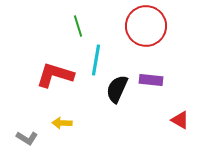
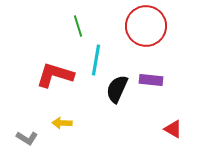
red triangle: moved 7 px left, 9 px down
